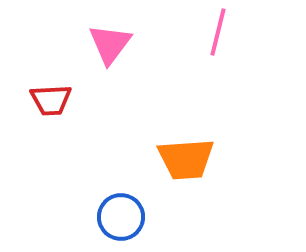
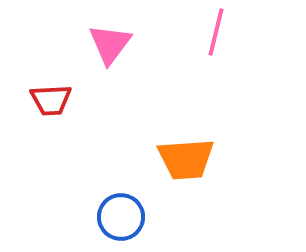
pink line: moved 2 px left
